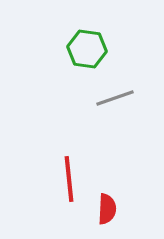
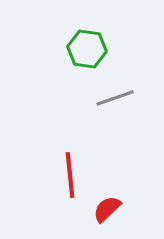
red line: moved 1 px right, 4 px up
red semicircle: rotated 136 degrees counterclockwise
